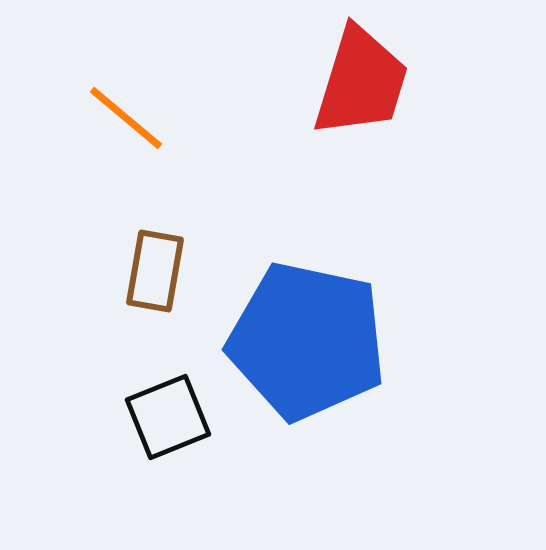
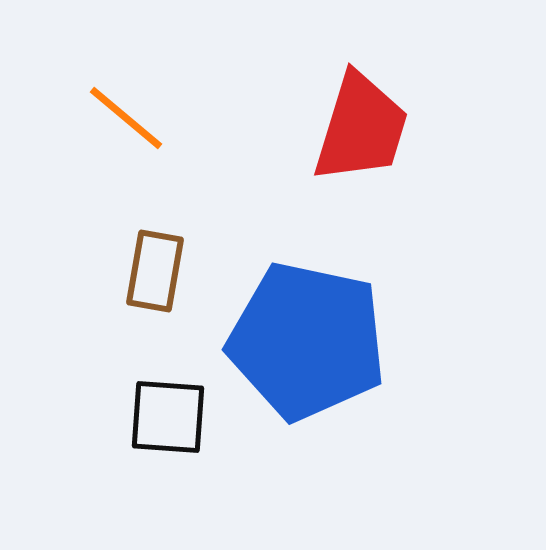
red trapezoid: moved 46 px down
black square: rotated 26 degrees clockwise
